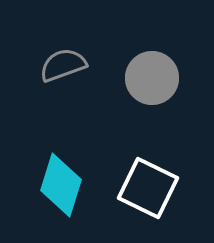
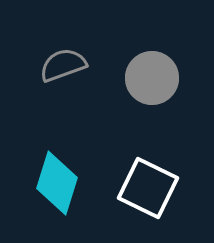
cyan diamond: moved 4 px left, 2 px up
